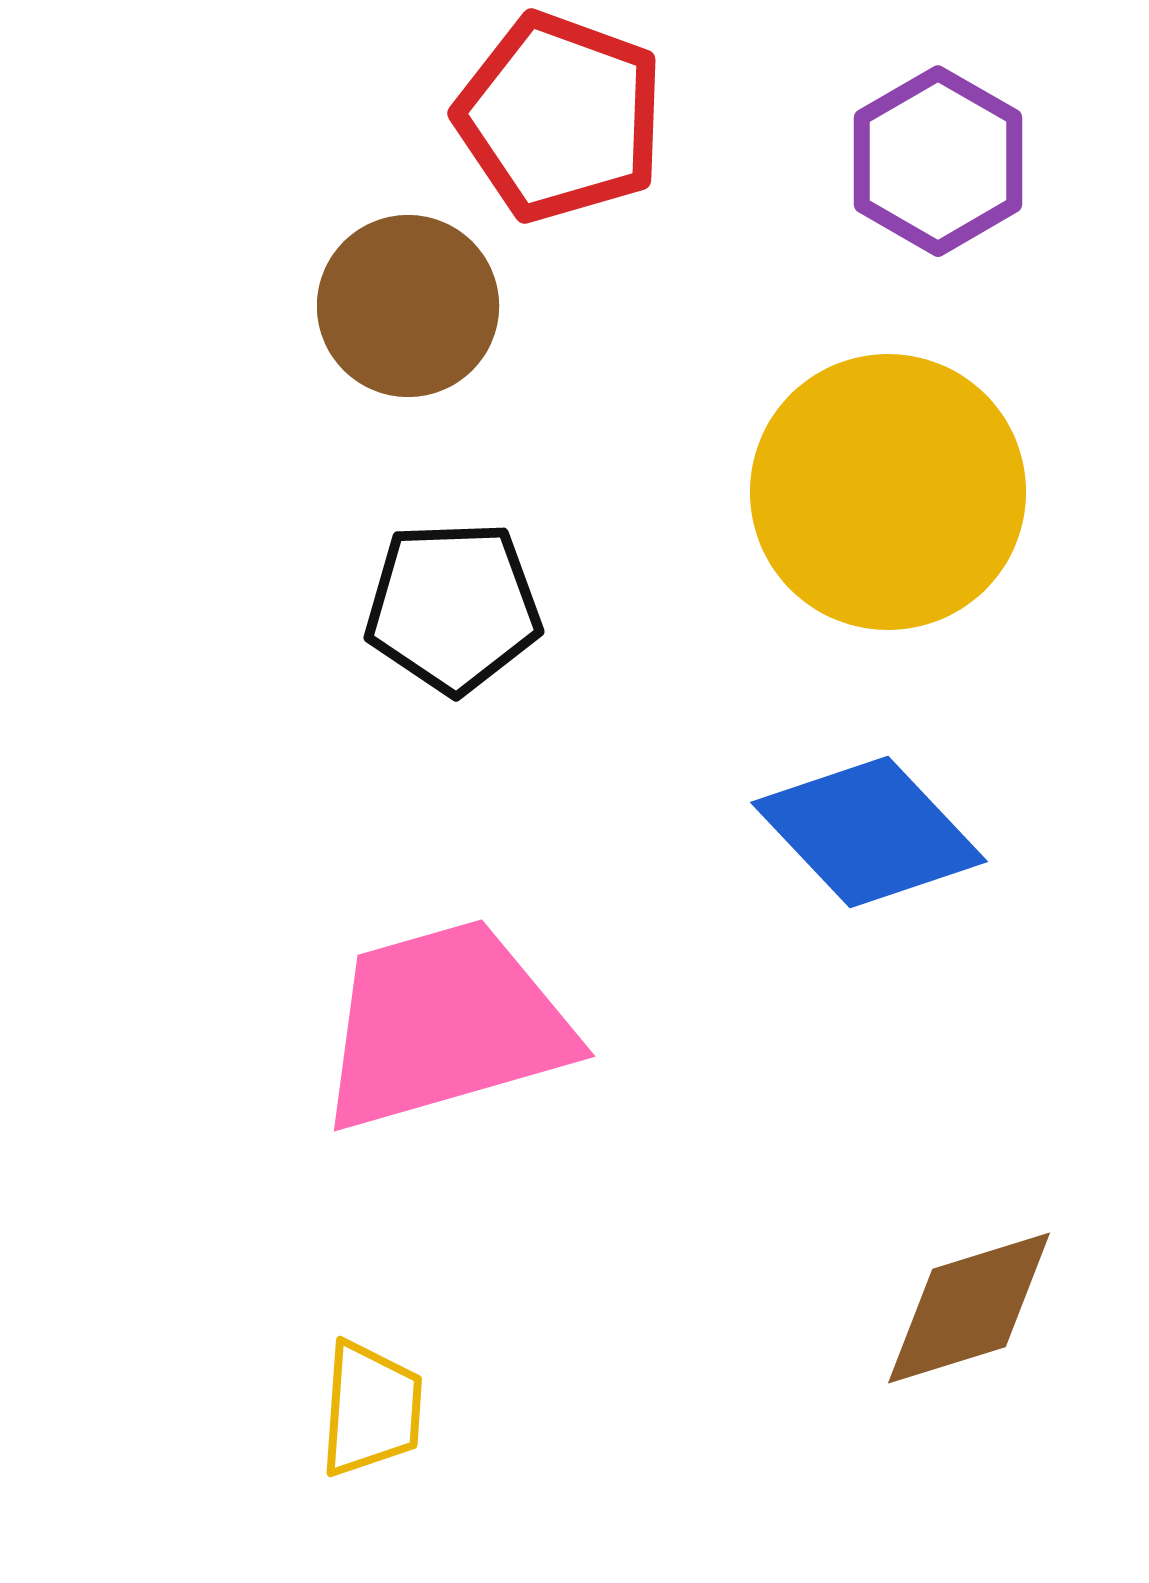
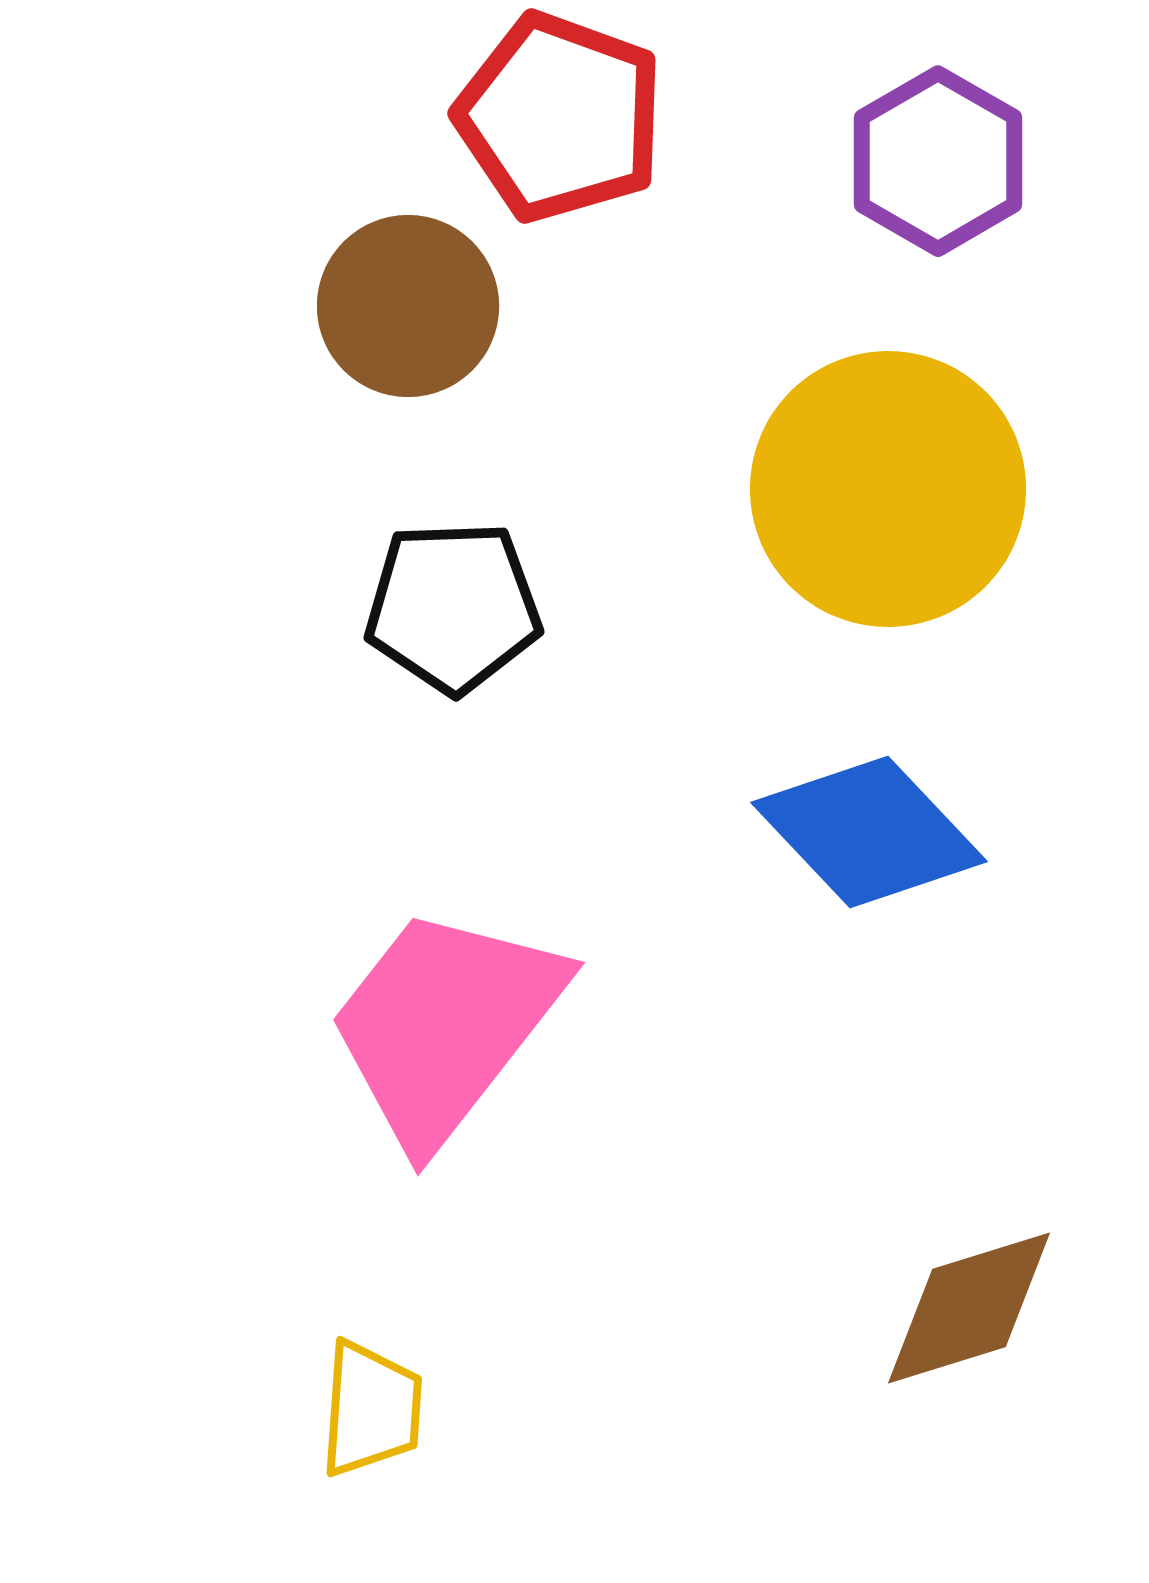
yellow circle: moved 3 px up
pink trapezoid: rotated 36 degrees counterclockwise
